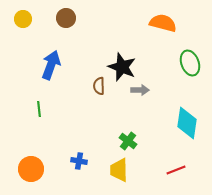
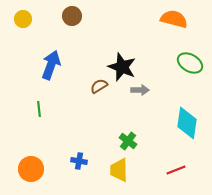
brown circle: moved 6 px right, 2 px up
orange semicircle: moved 11 px right, 4 px up
green ellipse: rotated 40 degrees counterclockwise
brown semicircle: rotated 60 degrees clockwise
